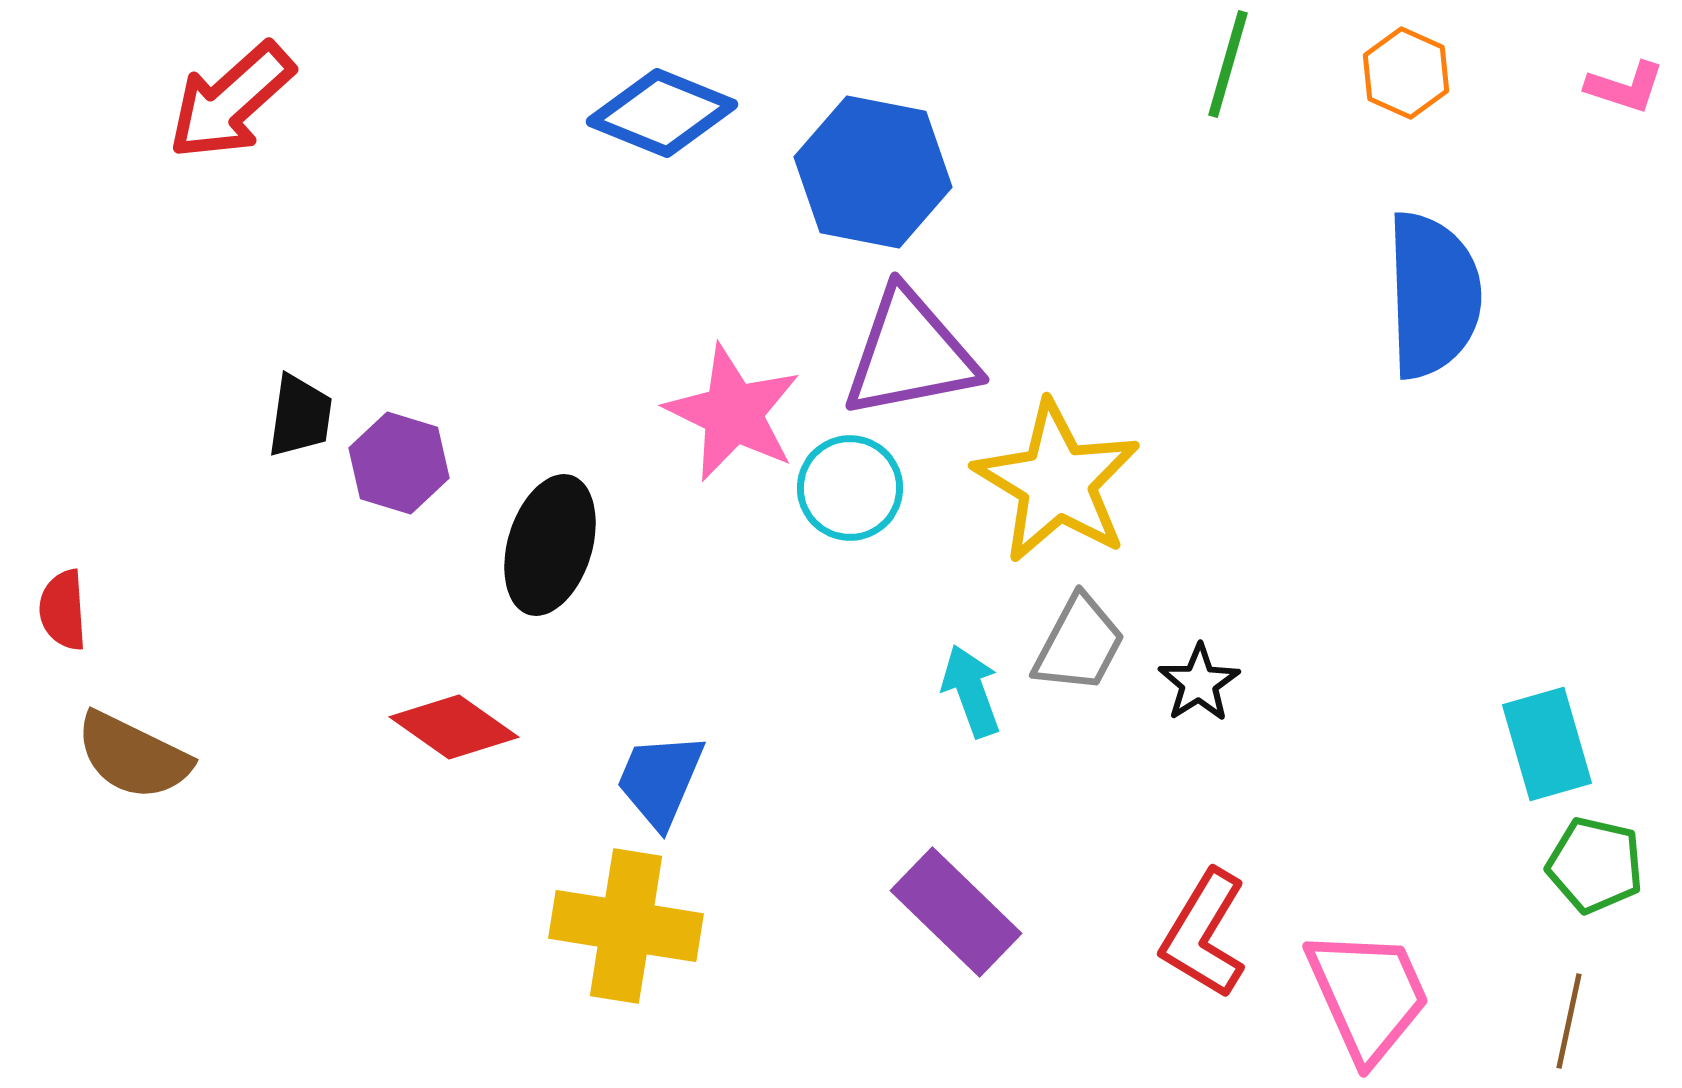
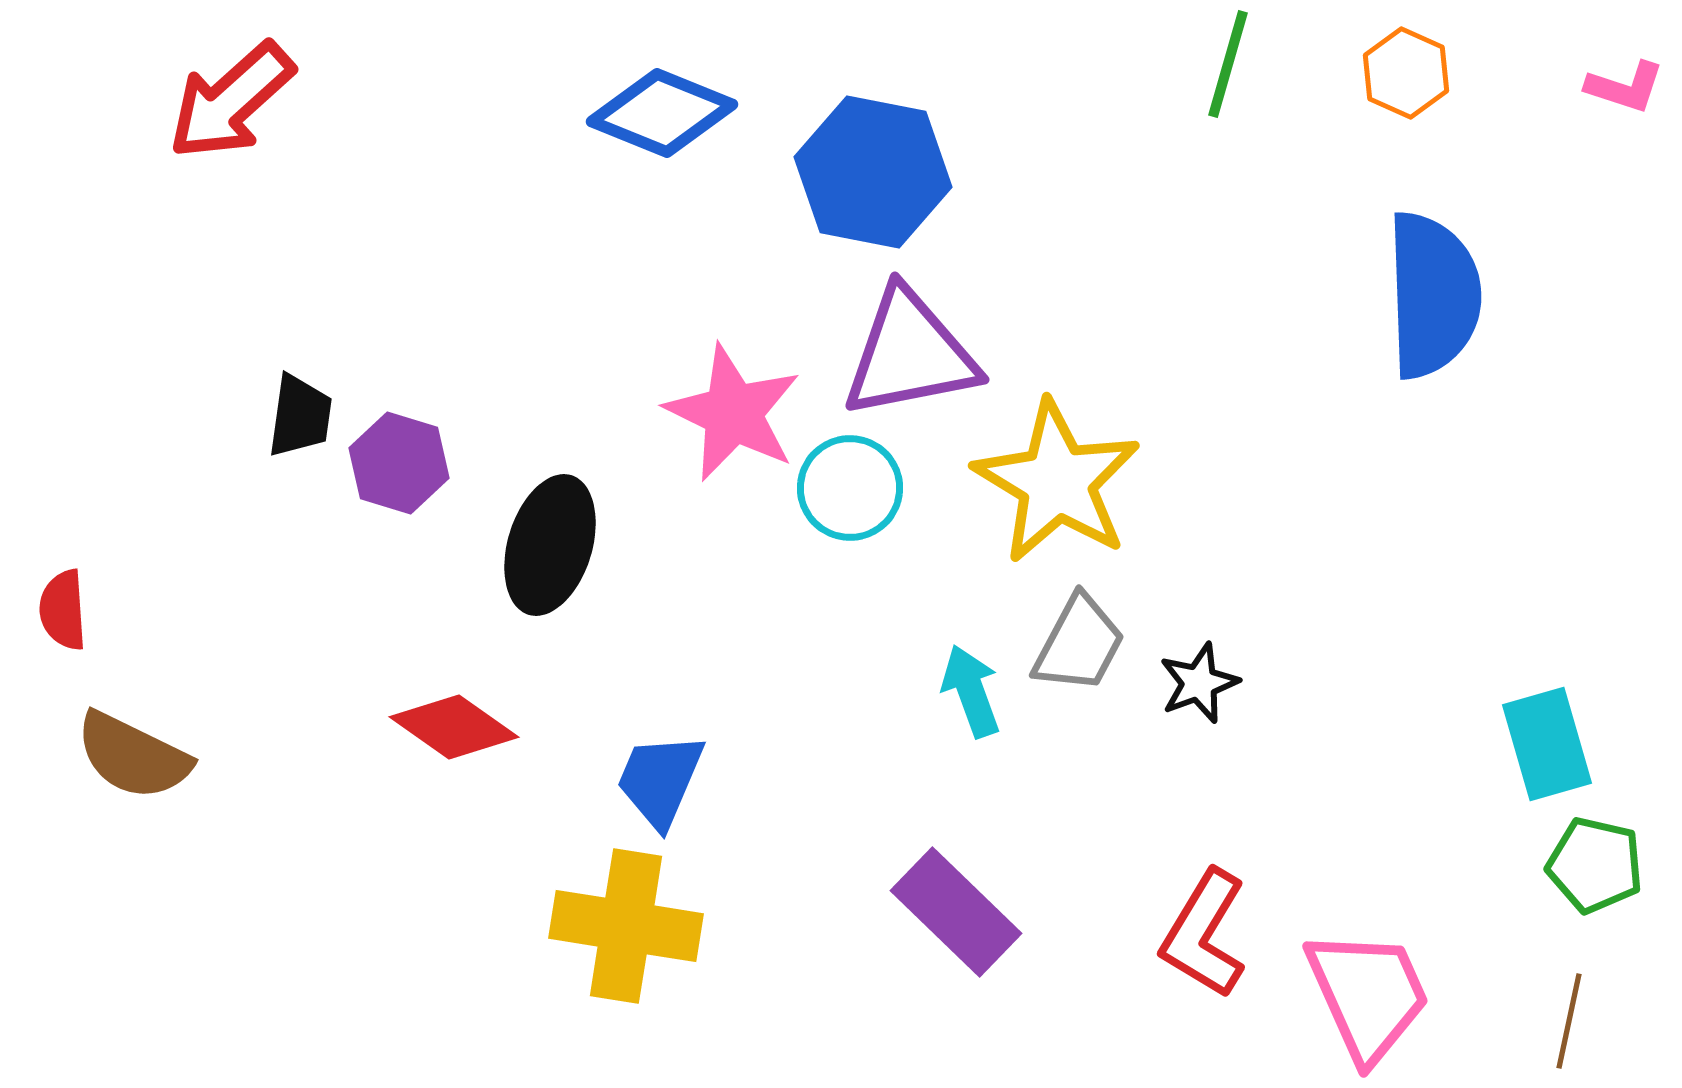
black star: rotated 12 degrees clockwise
